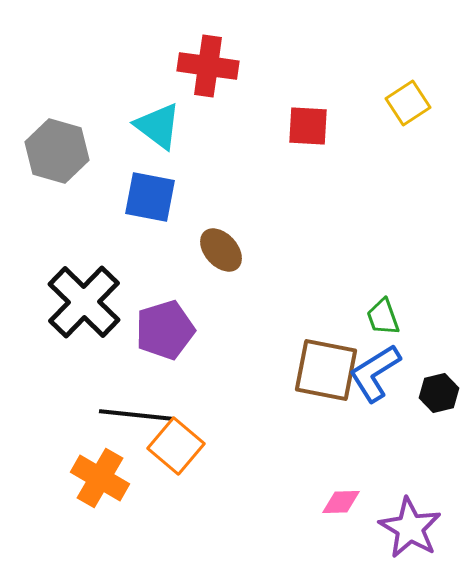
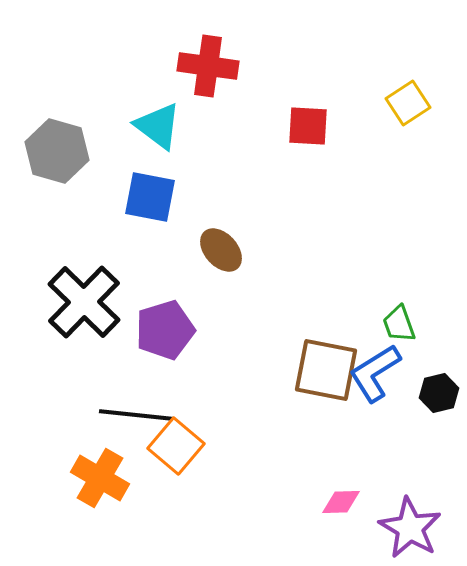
green trapezoid: moved 16 px right, 7 px down
